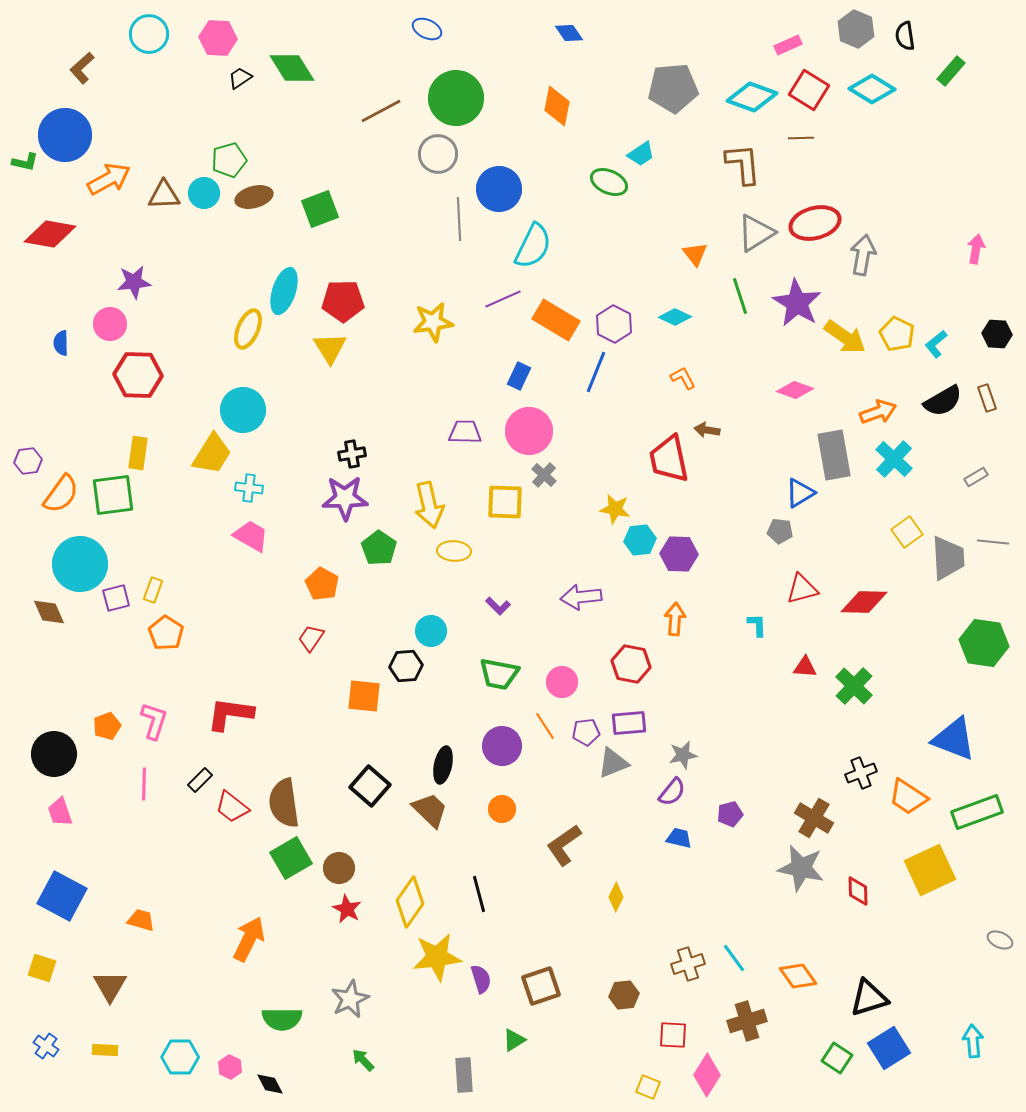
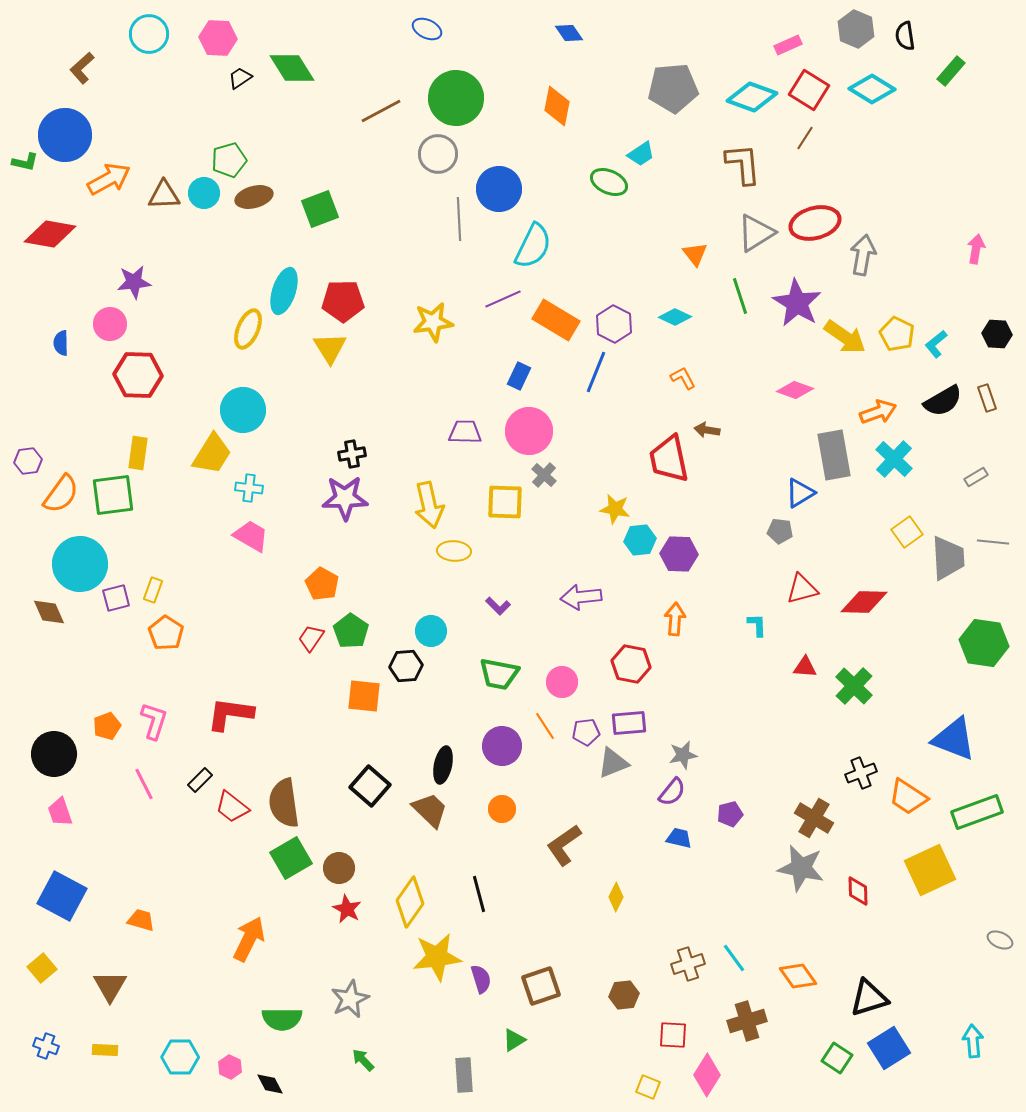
brown line at (801, 138): moved 4 px right; rotated 55 degrees counterclockwise
green pentagon at (379, 548): moved 28 px left, 83 px down
pink line at (144, 784): rotated 28 degrees counterclockwise
yellow square at (42, 968): rotated 32 degrees clockwise
blue cross at (46, 1046): rotated 15 degrees counterclockwise
